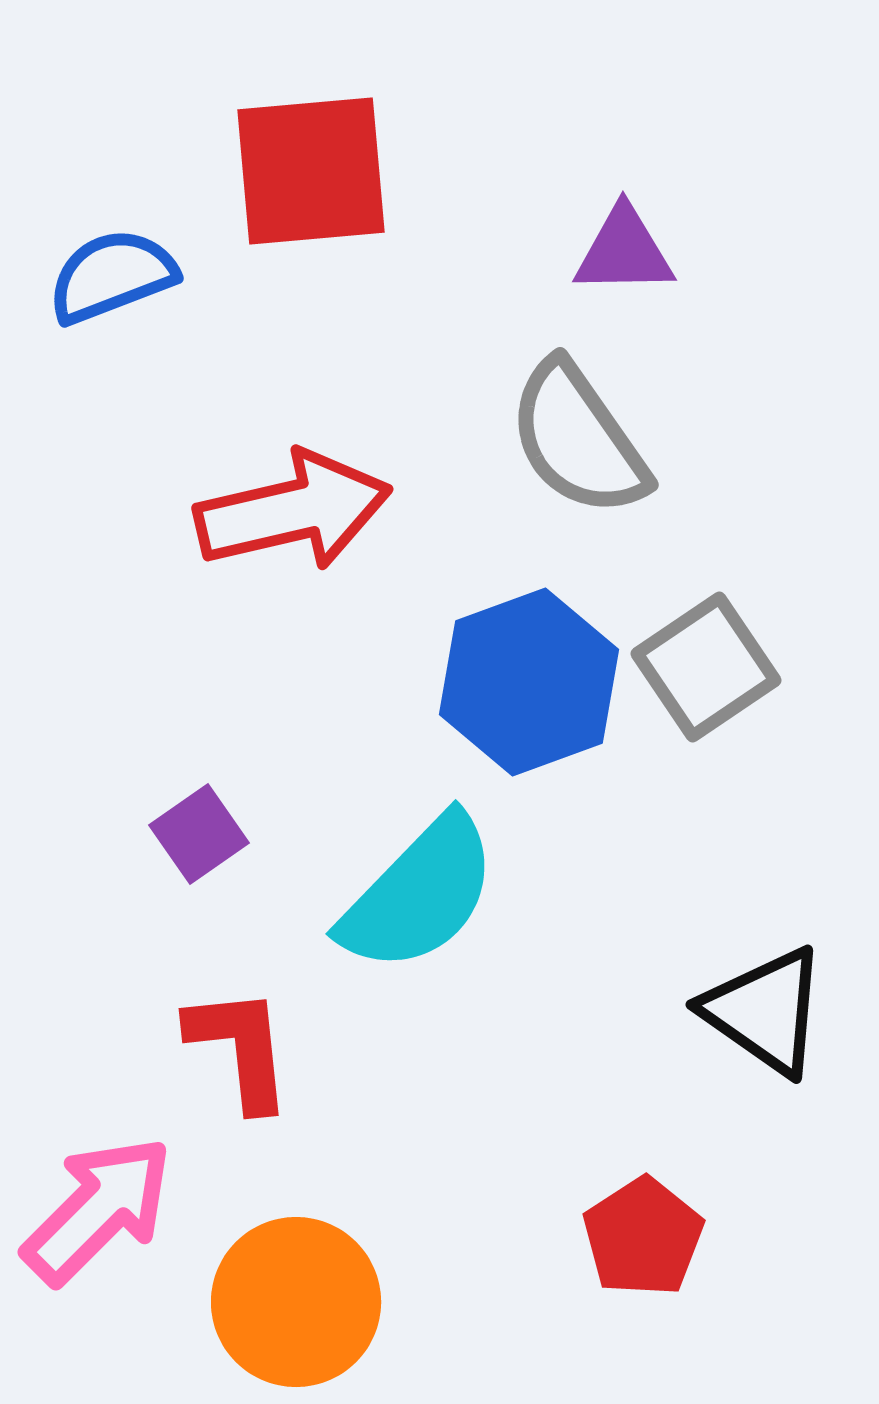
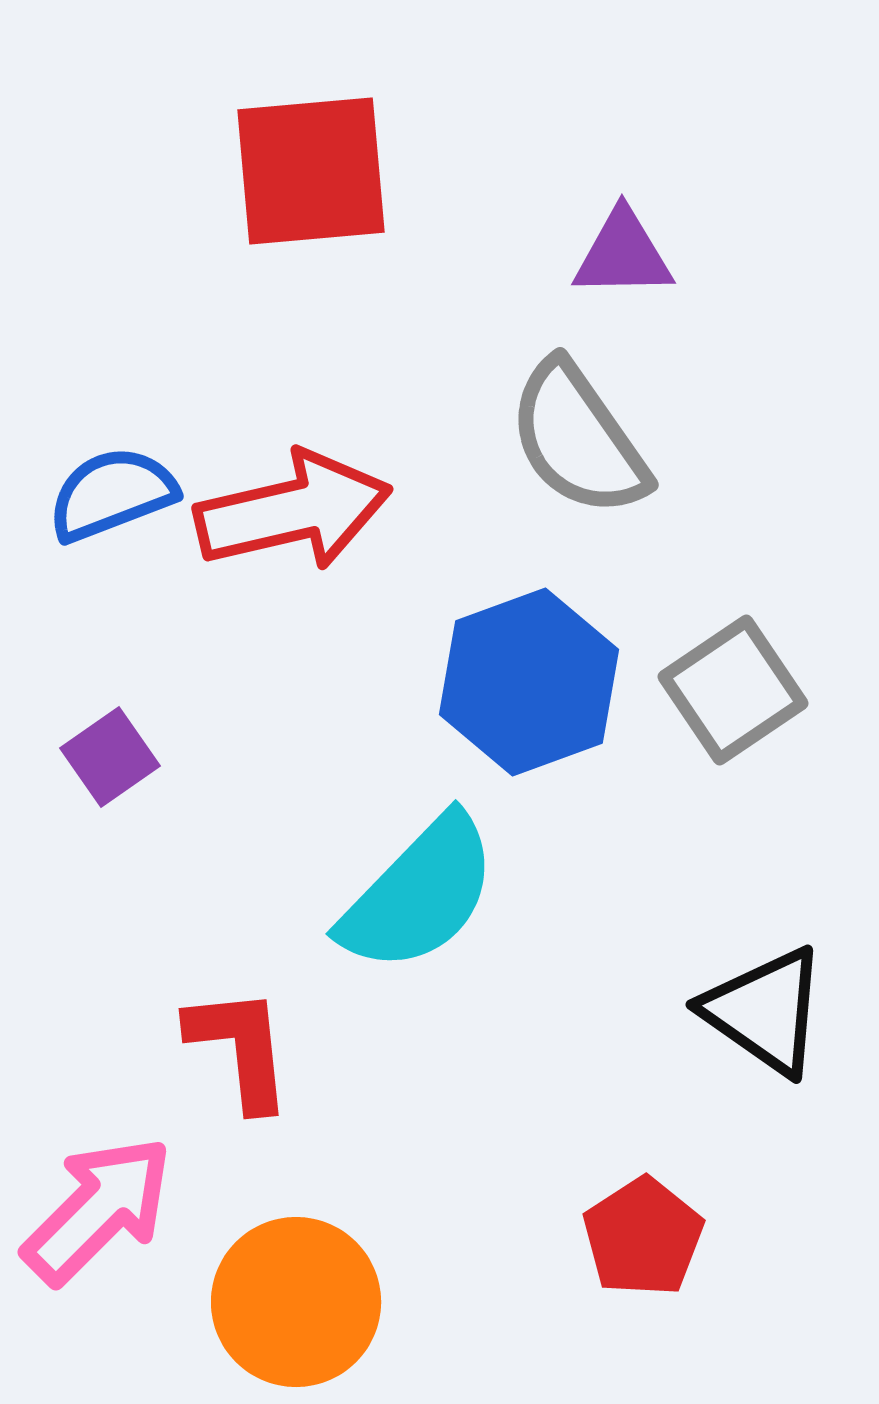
purple triangle: moved 1 px left, 3 px down
blue semicircle: moved 218 px down
gray square: moved 27 px right, 23 px down
purple square: moved 89 px left, 77 px up
